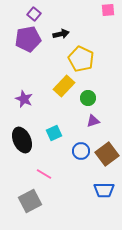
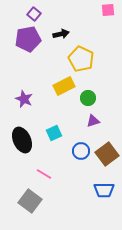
yellow rectangle: rotated 20 degrees clockwise
gray square: rotated 25 degrees counterclockwise
